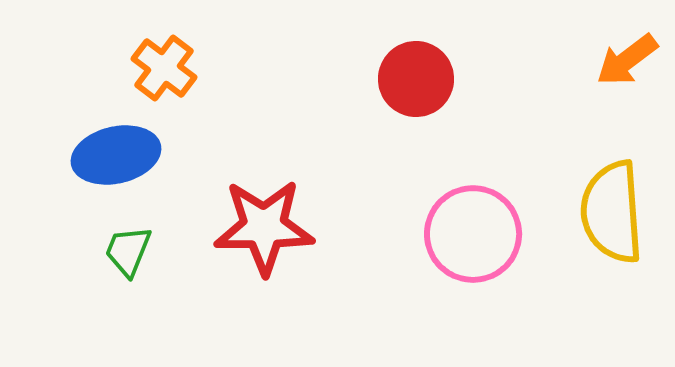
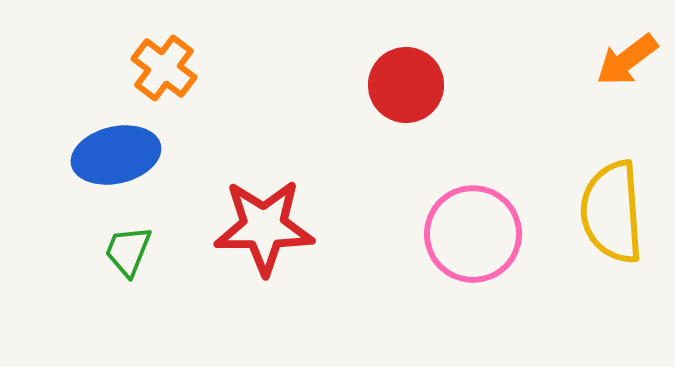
red circle: moved 10 px left, 6 px down
